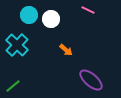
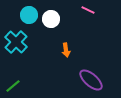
cyan cross: moved 1 px left, 3 px up
orange arrow: rotated 40 degrees clockwise
